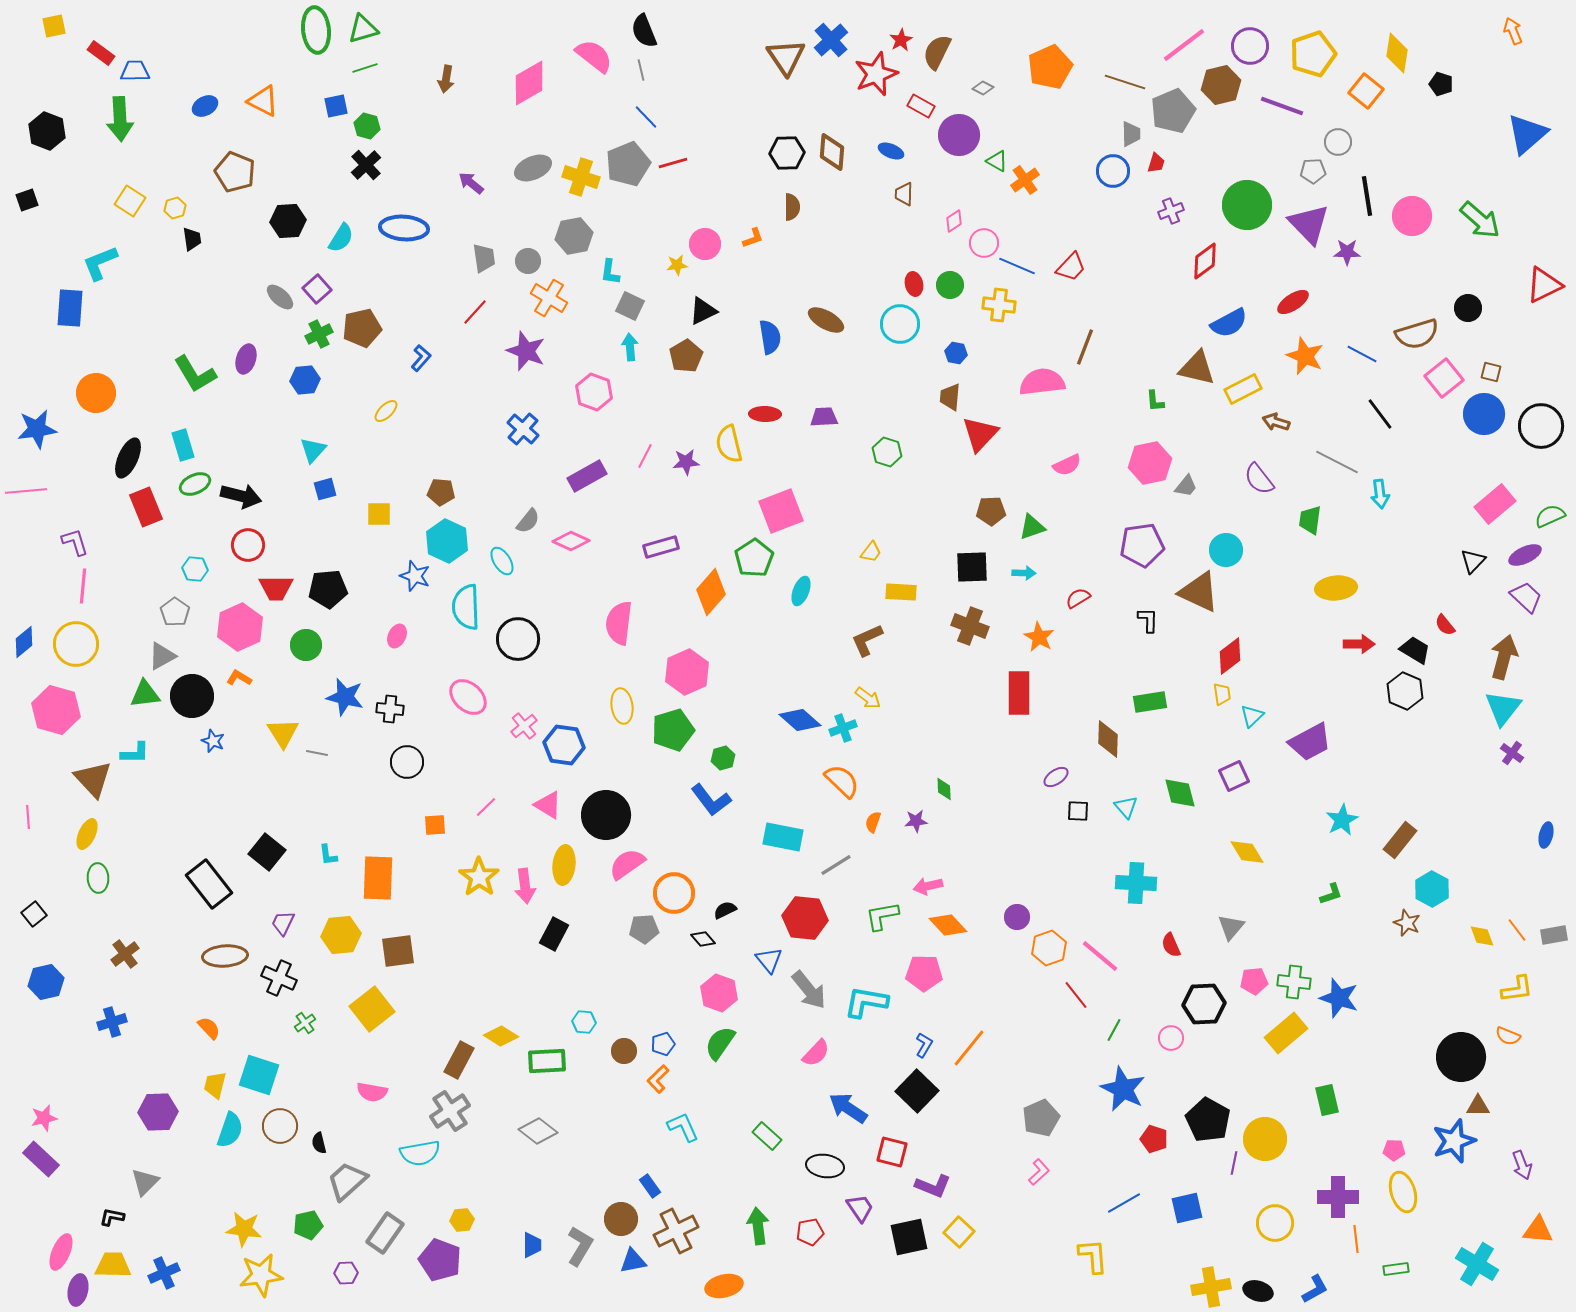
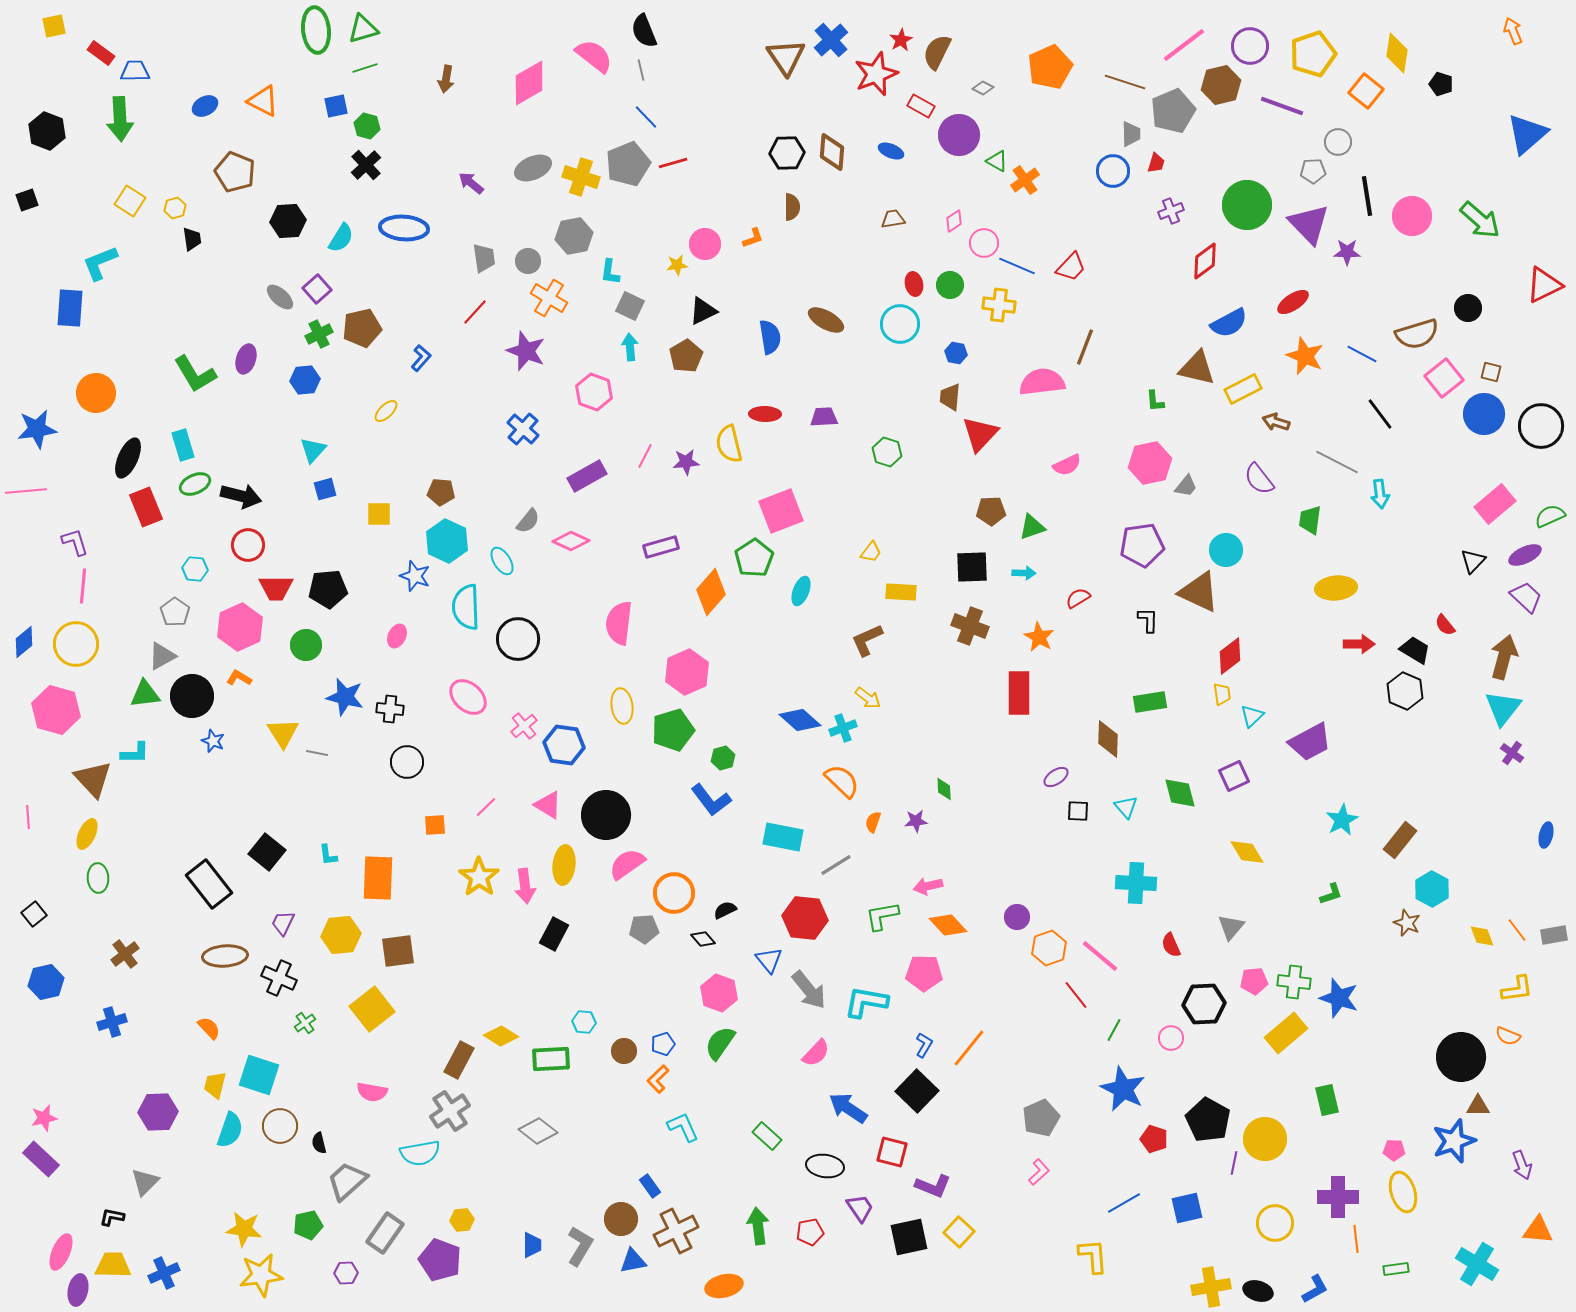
brown trapezoid at (904, 194): moved 11 px left, 25 px down; rotated 80 degrees clockwise
green rectangle at (547, 1061): moved 4 px right, 2 px up
